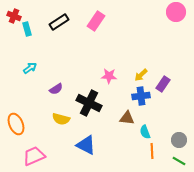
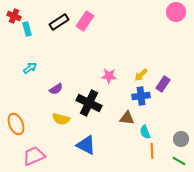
pink rectangle: moved 11 px left
gray circle: moved 2 px right, 1 px up
